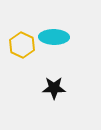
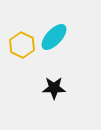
cyan ellipse: rotated 48 degrees counterclockwise
